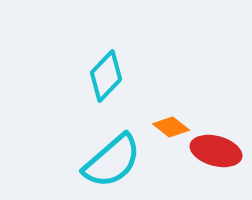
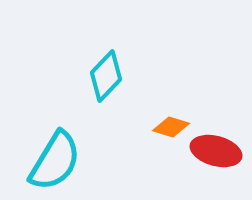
orange diamond: rotated 21 degrees counterclockwise
cyan semicircle: moved 57 px left; rotated 18 degrees counterclockwise
